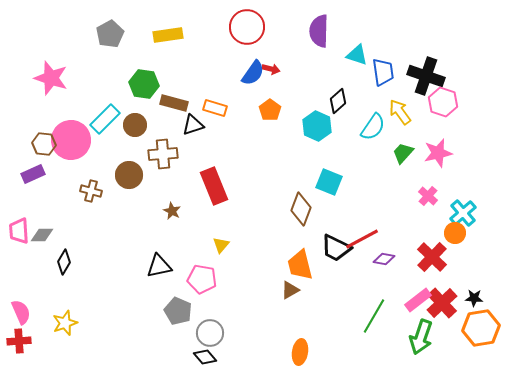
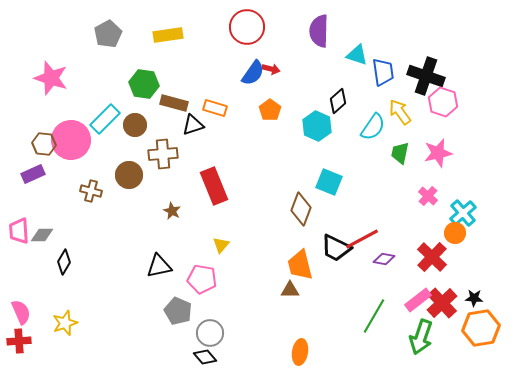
gray pentagon at (110, 34): moved 2 px left
green trapezoid at (403, 153): moved 3 px left; rotated 30 degrees counterclockwise
brown triangle at (290, 290): rotated 30 degrees clockwise
